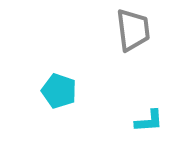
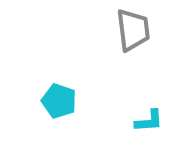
cyan pentagon: moved 10 px down
